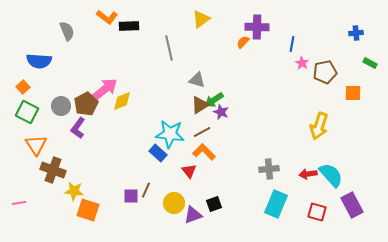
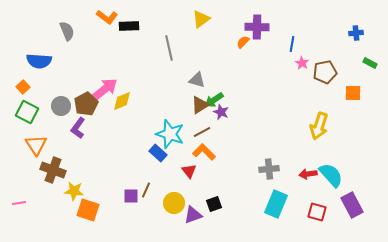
cyan star at (170, 134): rotated 12 degrees clockwise
